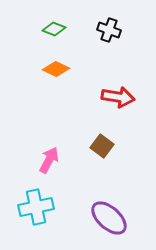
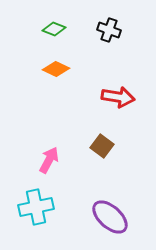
purple ellipse: moved 1 px right, 1 px up
